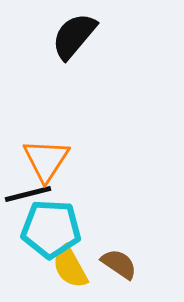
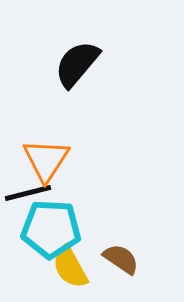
black semicircle: moved 3 px right, 28 px down
black line: moved 1 px up
brown semicircle: moved 2 px right, 5 px up
